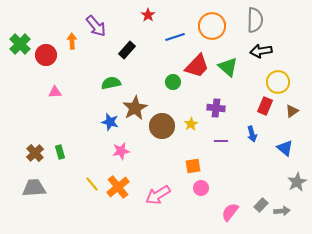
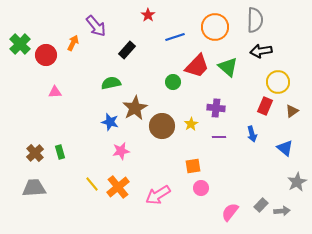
orange circle: moved 3 px right, 1 px down
orange arrow: moved 1 px right, 2 px down; rotated 28 degrees clockwise
purple line: moved 2 px left, 4 px up
